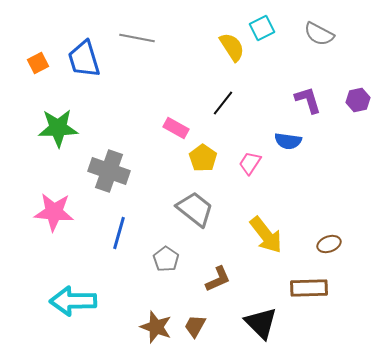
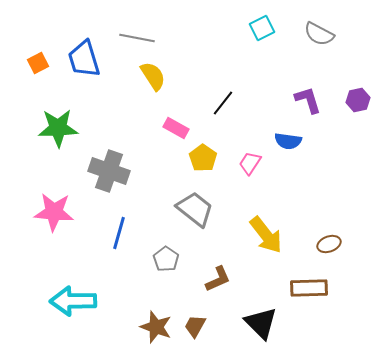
yellow semicircle: moved 79 px left, 29 px down
